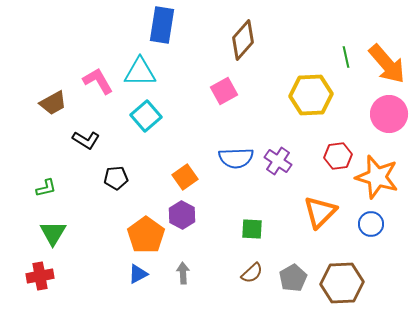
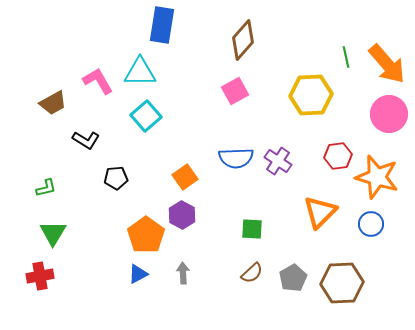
pink square: moved 11 px right
